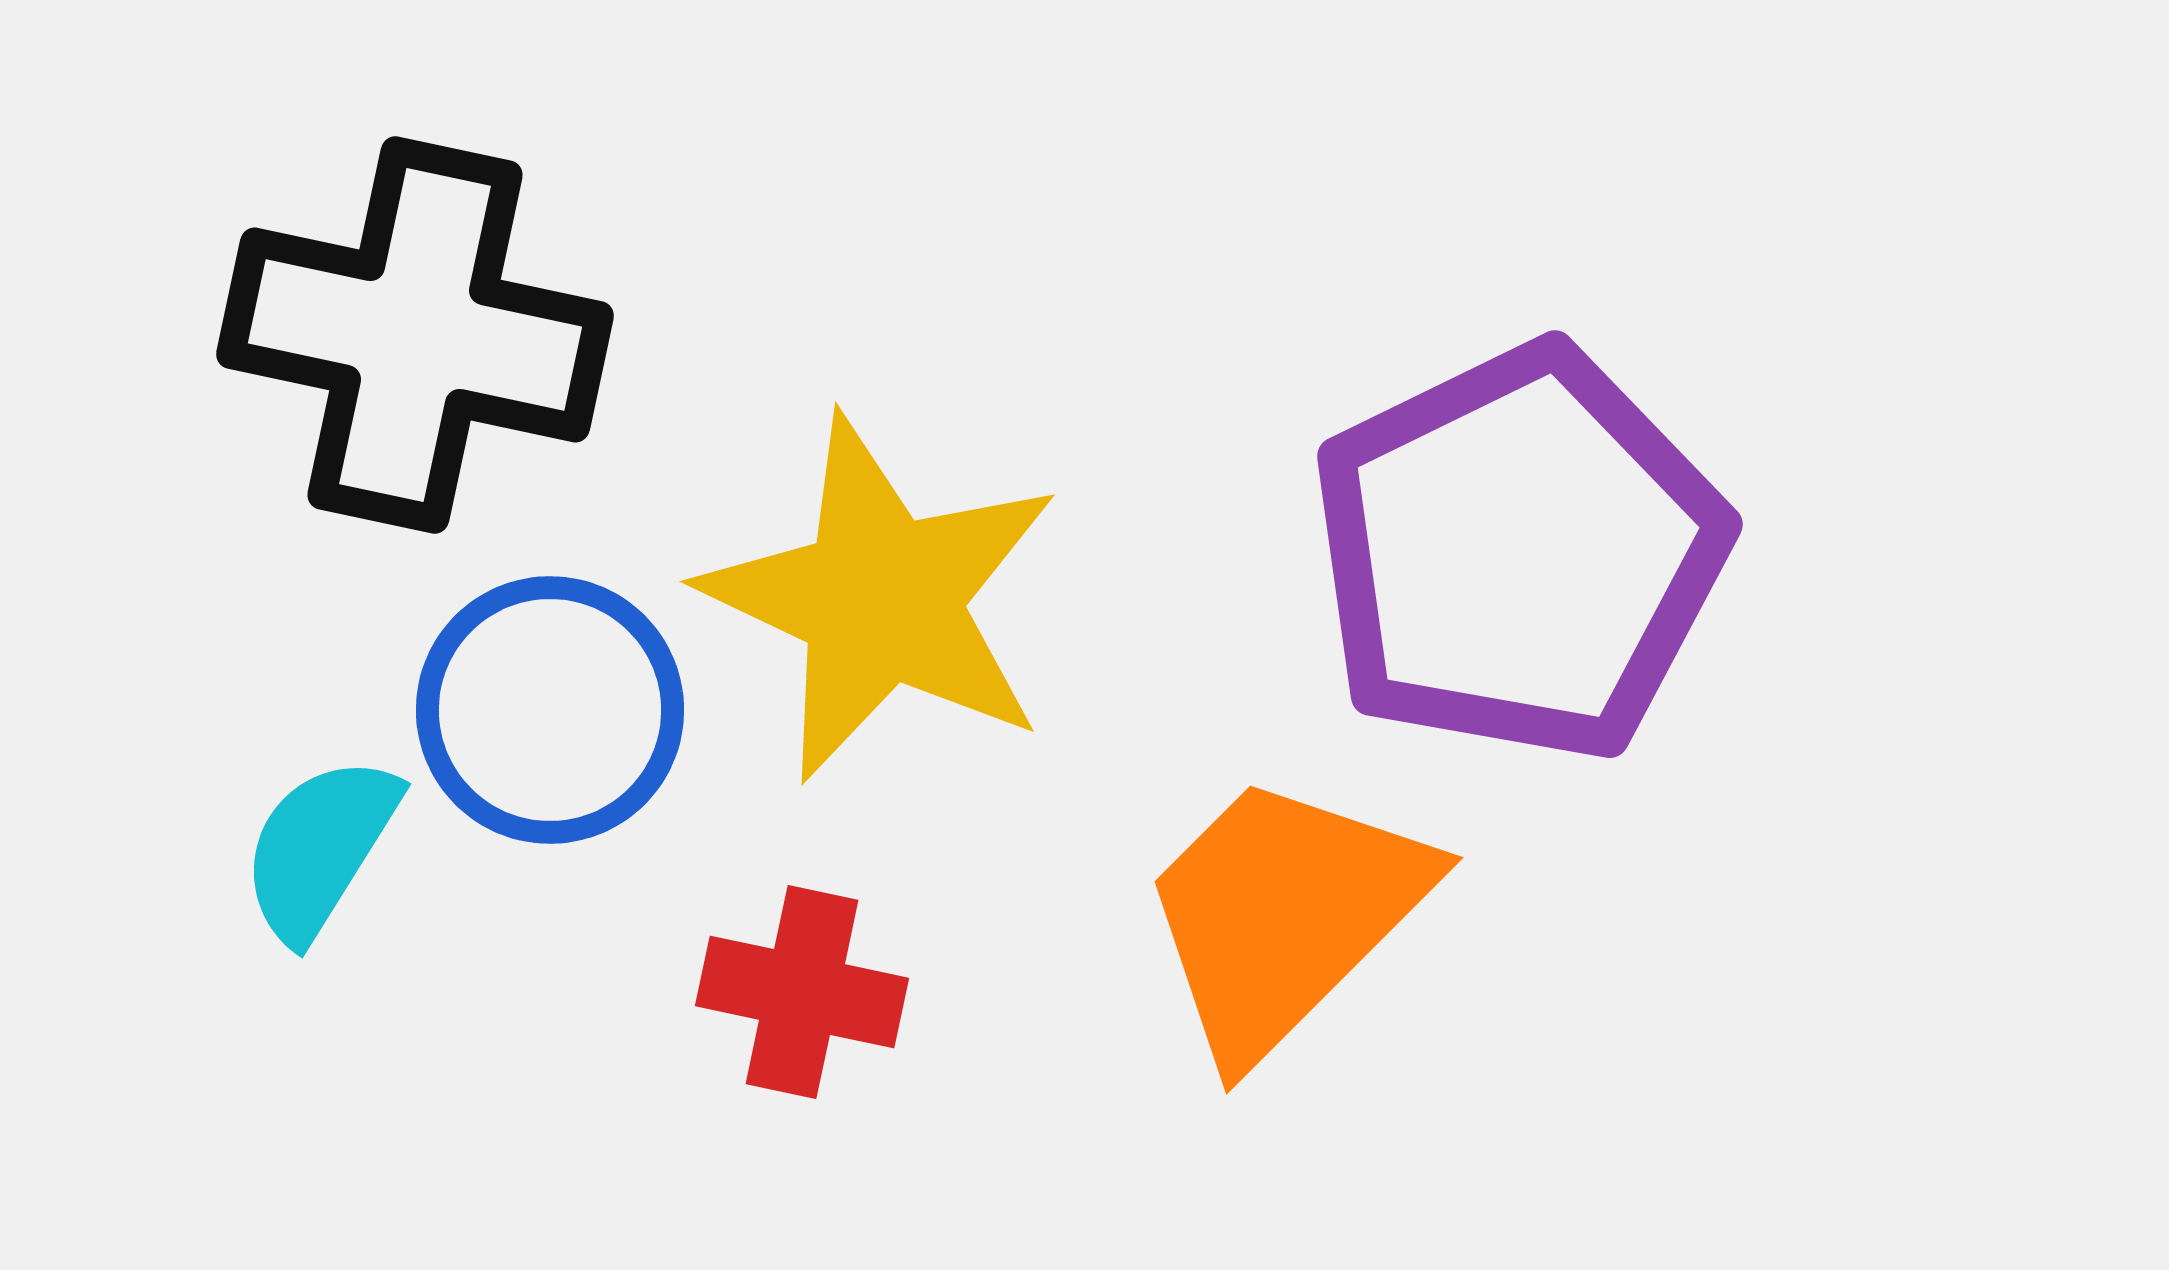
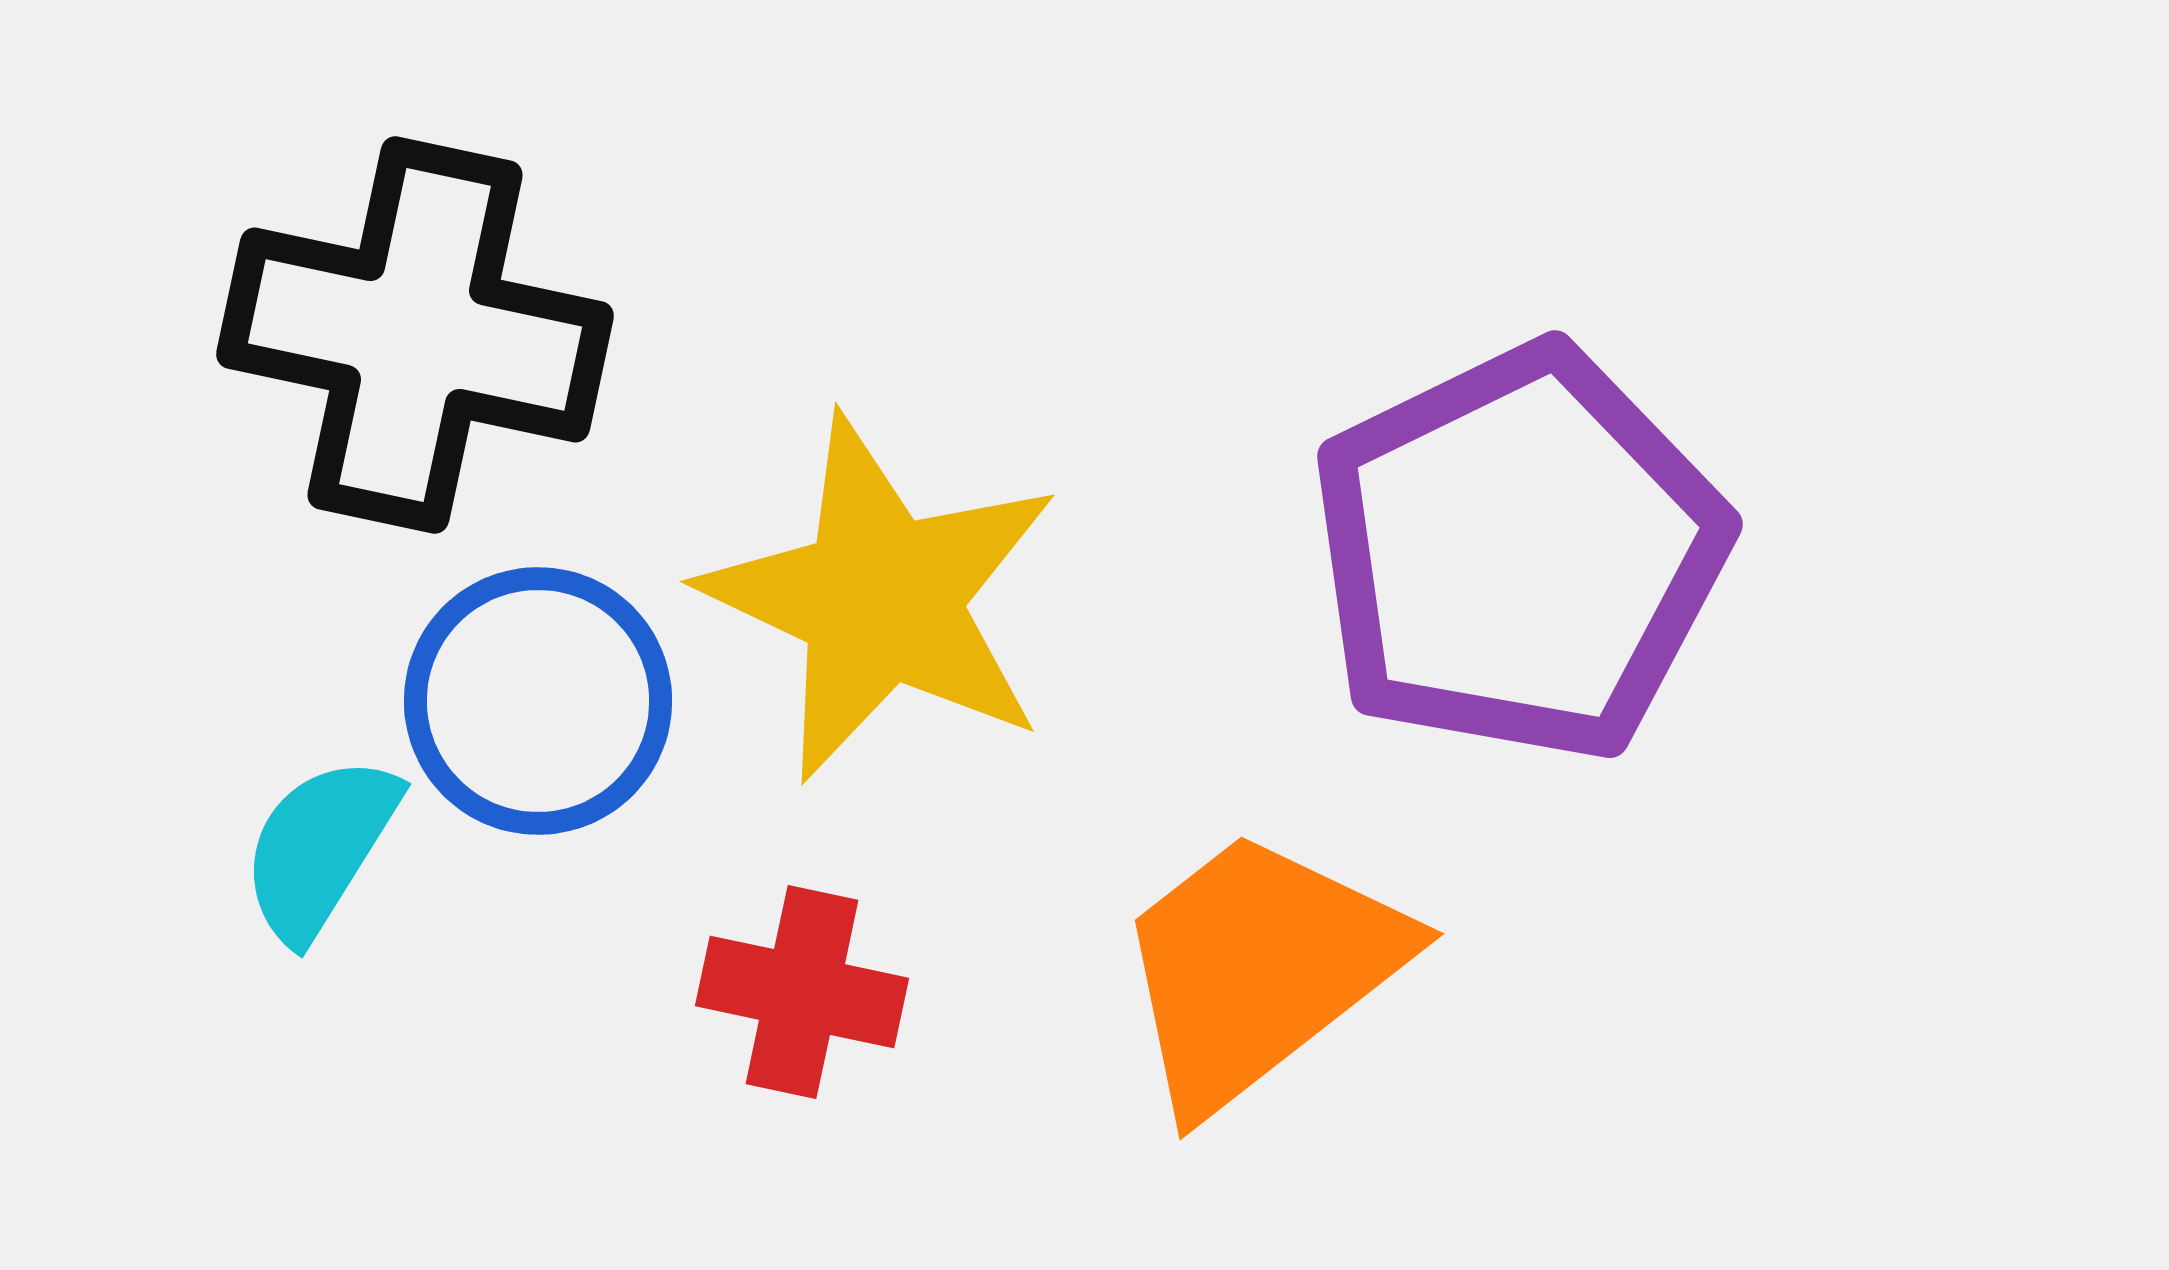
blue circle: moved 12 px left, 9 px up
orange trapezoid: moved 25 px left, 54 px down; rotated 7 degrees clockwise
